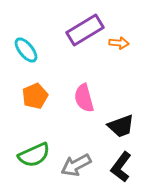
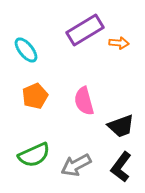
pink semicircle: moved 3 px down
